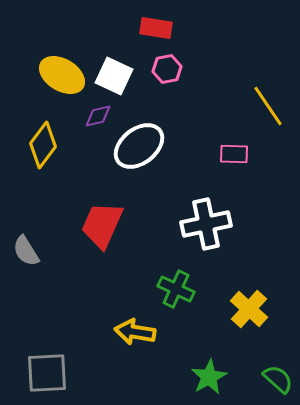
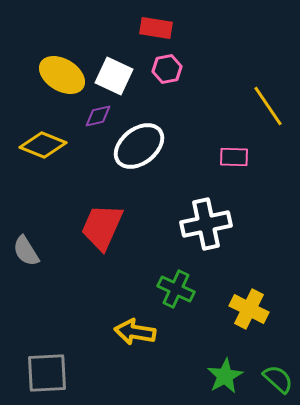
yellow diamond: rotated 75 degrees clockwise
pink rectangle: moved 3 px down
red trapezoid: moved 2 px down
yellow cross: rotated 15 degrees counterclockwise
green star: moved 16 px right, 1 px up
